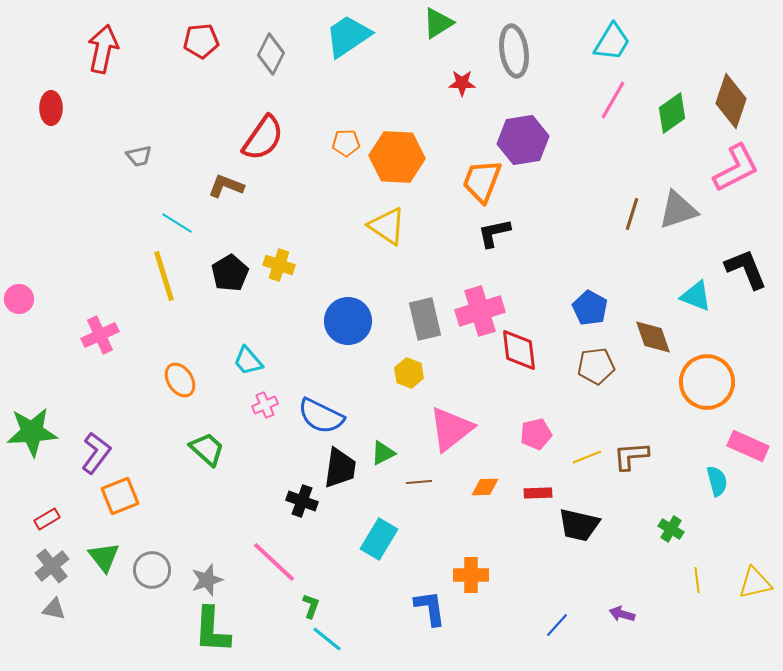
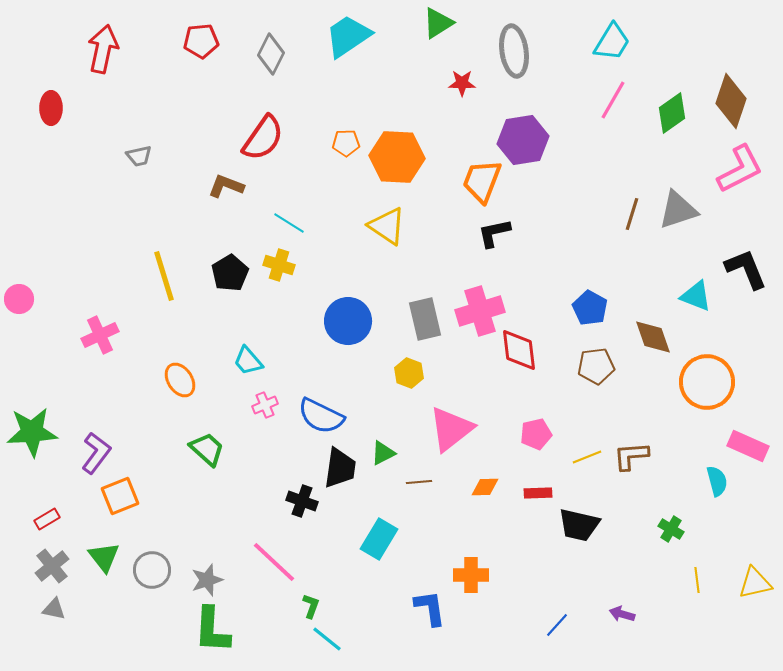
pink L-shape at (736, 168): moved 4 px right, 1 px down
cyan line at (177, 223): moved 112 px right
